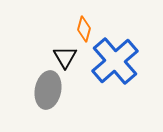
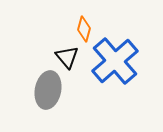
black triangle: moved 2 px right; rotated 10 degrees counterclockwise
